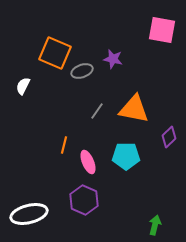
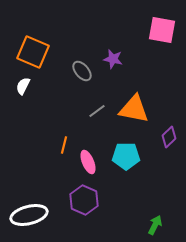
orange square: moved 22 px left, 1 px up
gray ellipse: rotated 70 degrees clockwise
gray line: rotated 18 degrees clockwise
white ellipse: moved 1 px down
green arrow: rotated 12 degrees clockwise
